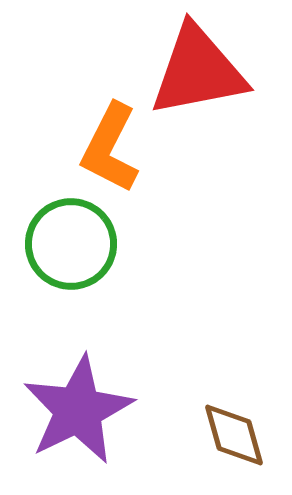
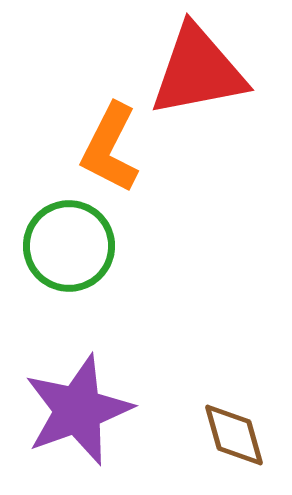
green circle: moved 2 px left, 2 px down
purple star: rotated 6 degrees clockwise
